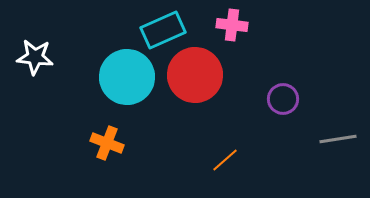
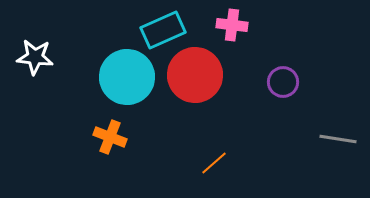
purple circle: moved 17 px up
gray line: rotated 18 degrees clockwise
orange cross: moved 3 px right, 6 px up
orange line: moved 11 px left, 3 px down
